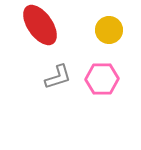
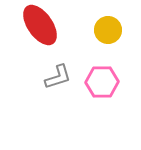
yellow circle: moved 1 px left
pink hexagon: moved 3 px down
